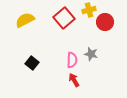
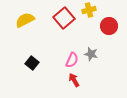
red circle: moved 4 px right, 4 px down
pink semicircle: rotated 21 degrees clockwise
